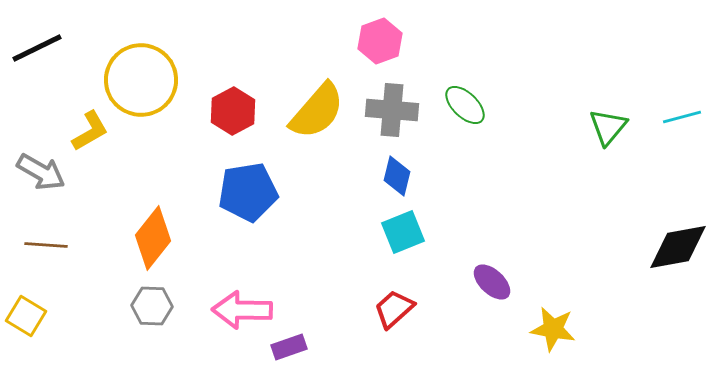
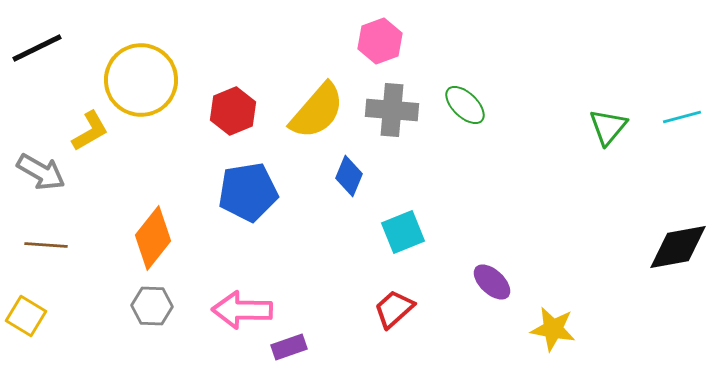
red hexagon: rotated 6 degrees clockwise
blue diamond: moved 48 px left; rotated 9 degrees clockwise
